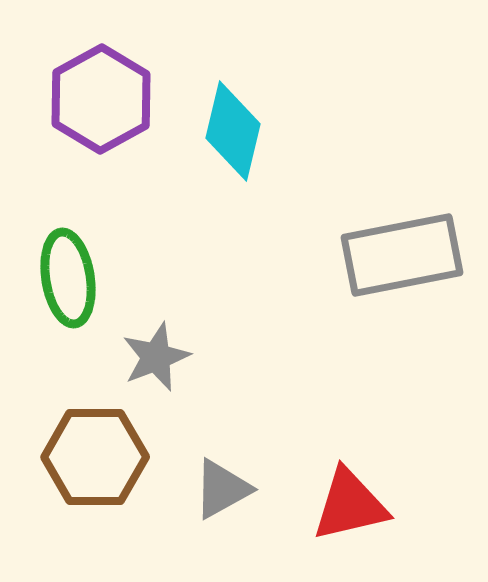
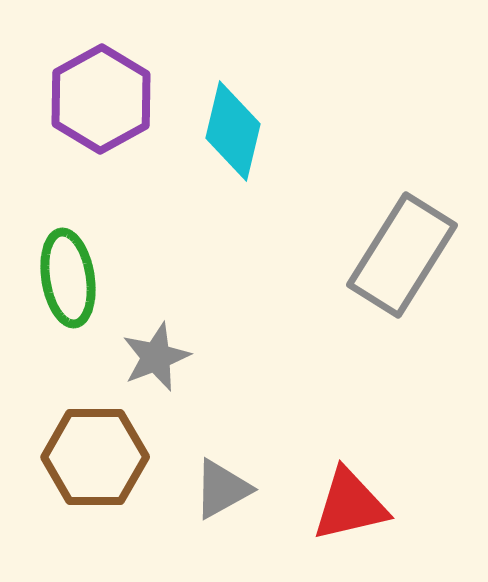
gray rectangle: rotated 47 degrees counterclockwise
